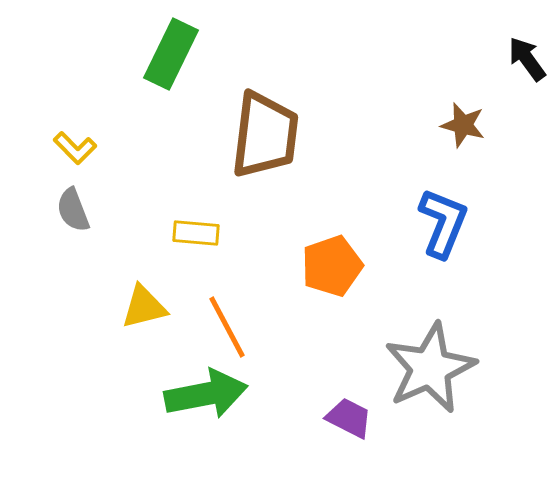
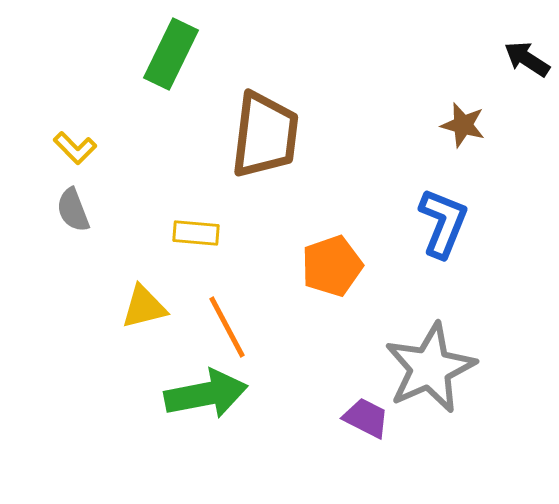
black arrow: rotated 21 degrees counterclockwise
purple trapezoid: moved 17 px right
